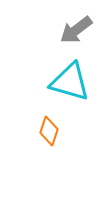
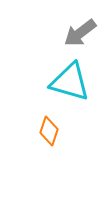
gray arrow: moved 4 px right, 3 px down
